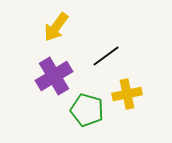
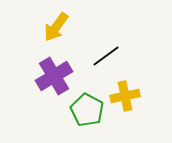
yellow cross: moved 2 px left, 2 px down
green pentagon: rotated 12 degrees clockwise
